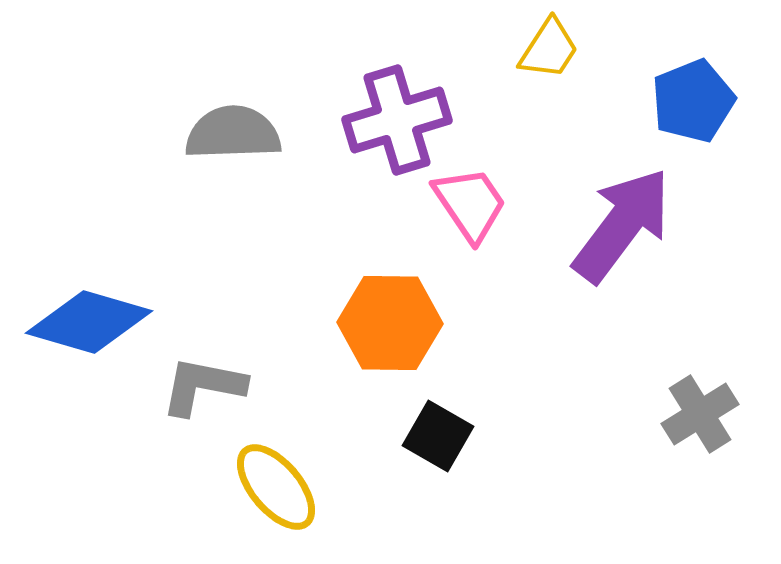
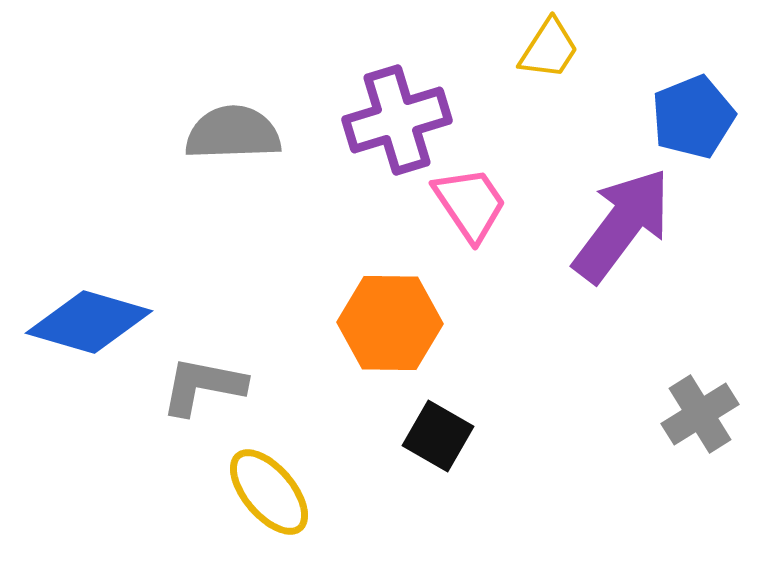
blue pentagon: moved 16 px down
yellow ellipse: moved 7 px left, 5 px down
